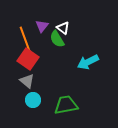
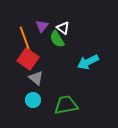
gray triangle: moved 9 px right, 3 px up
